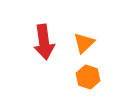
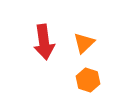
orange hexagon: moved 3 px down
